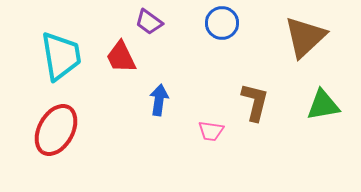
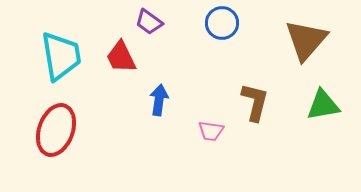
brown triangle: moved 1 px right, 3 px down; rotated 6 degrees counterclockwise
red ellipse: rotated 9 degrees counterclockwise
